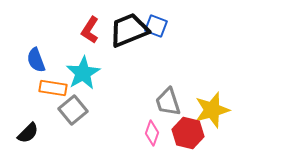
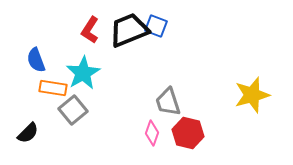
yellow star: moved 40 px right, 15 px up
